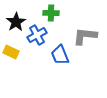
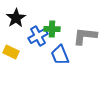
green cross: moved 1 px right, 16 px down
black star: moved 4 px up
blue cross: moved 1 px right, 1 px down
